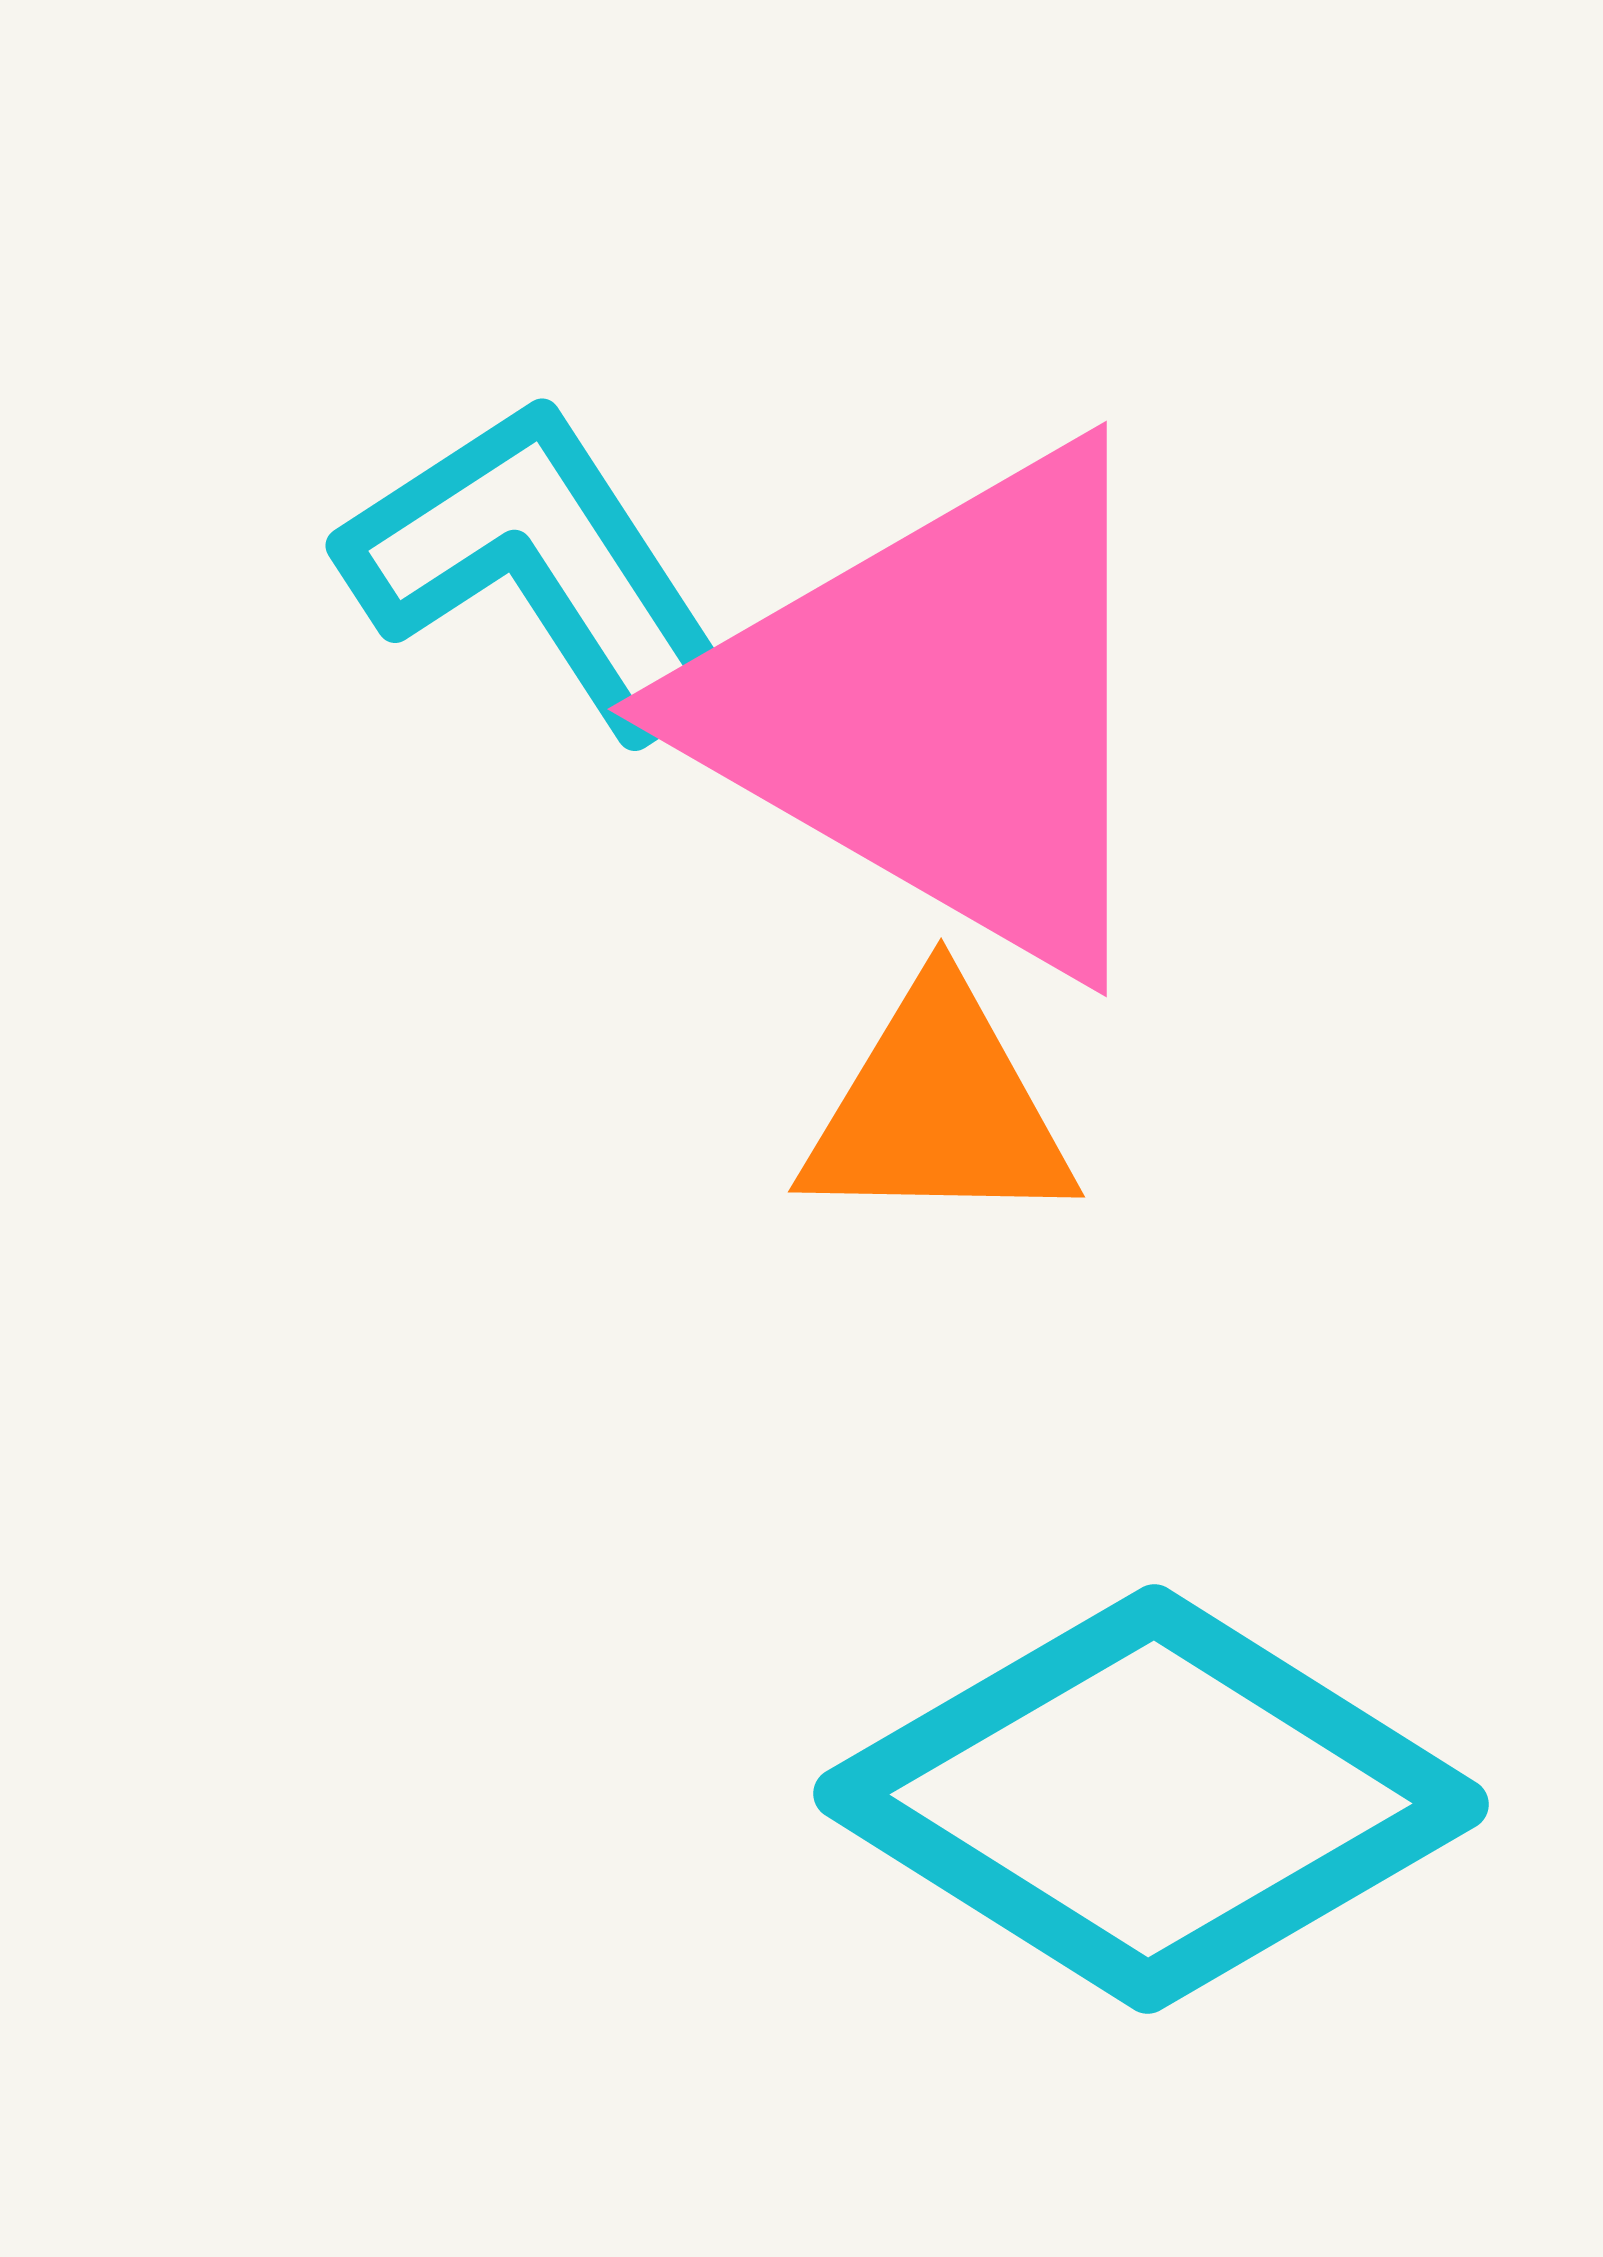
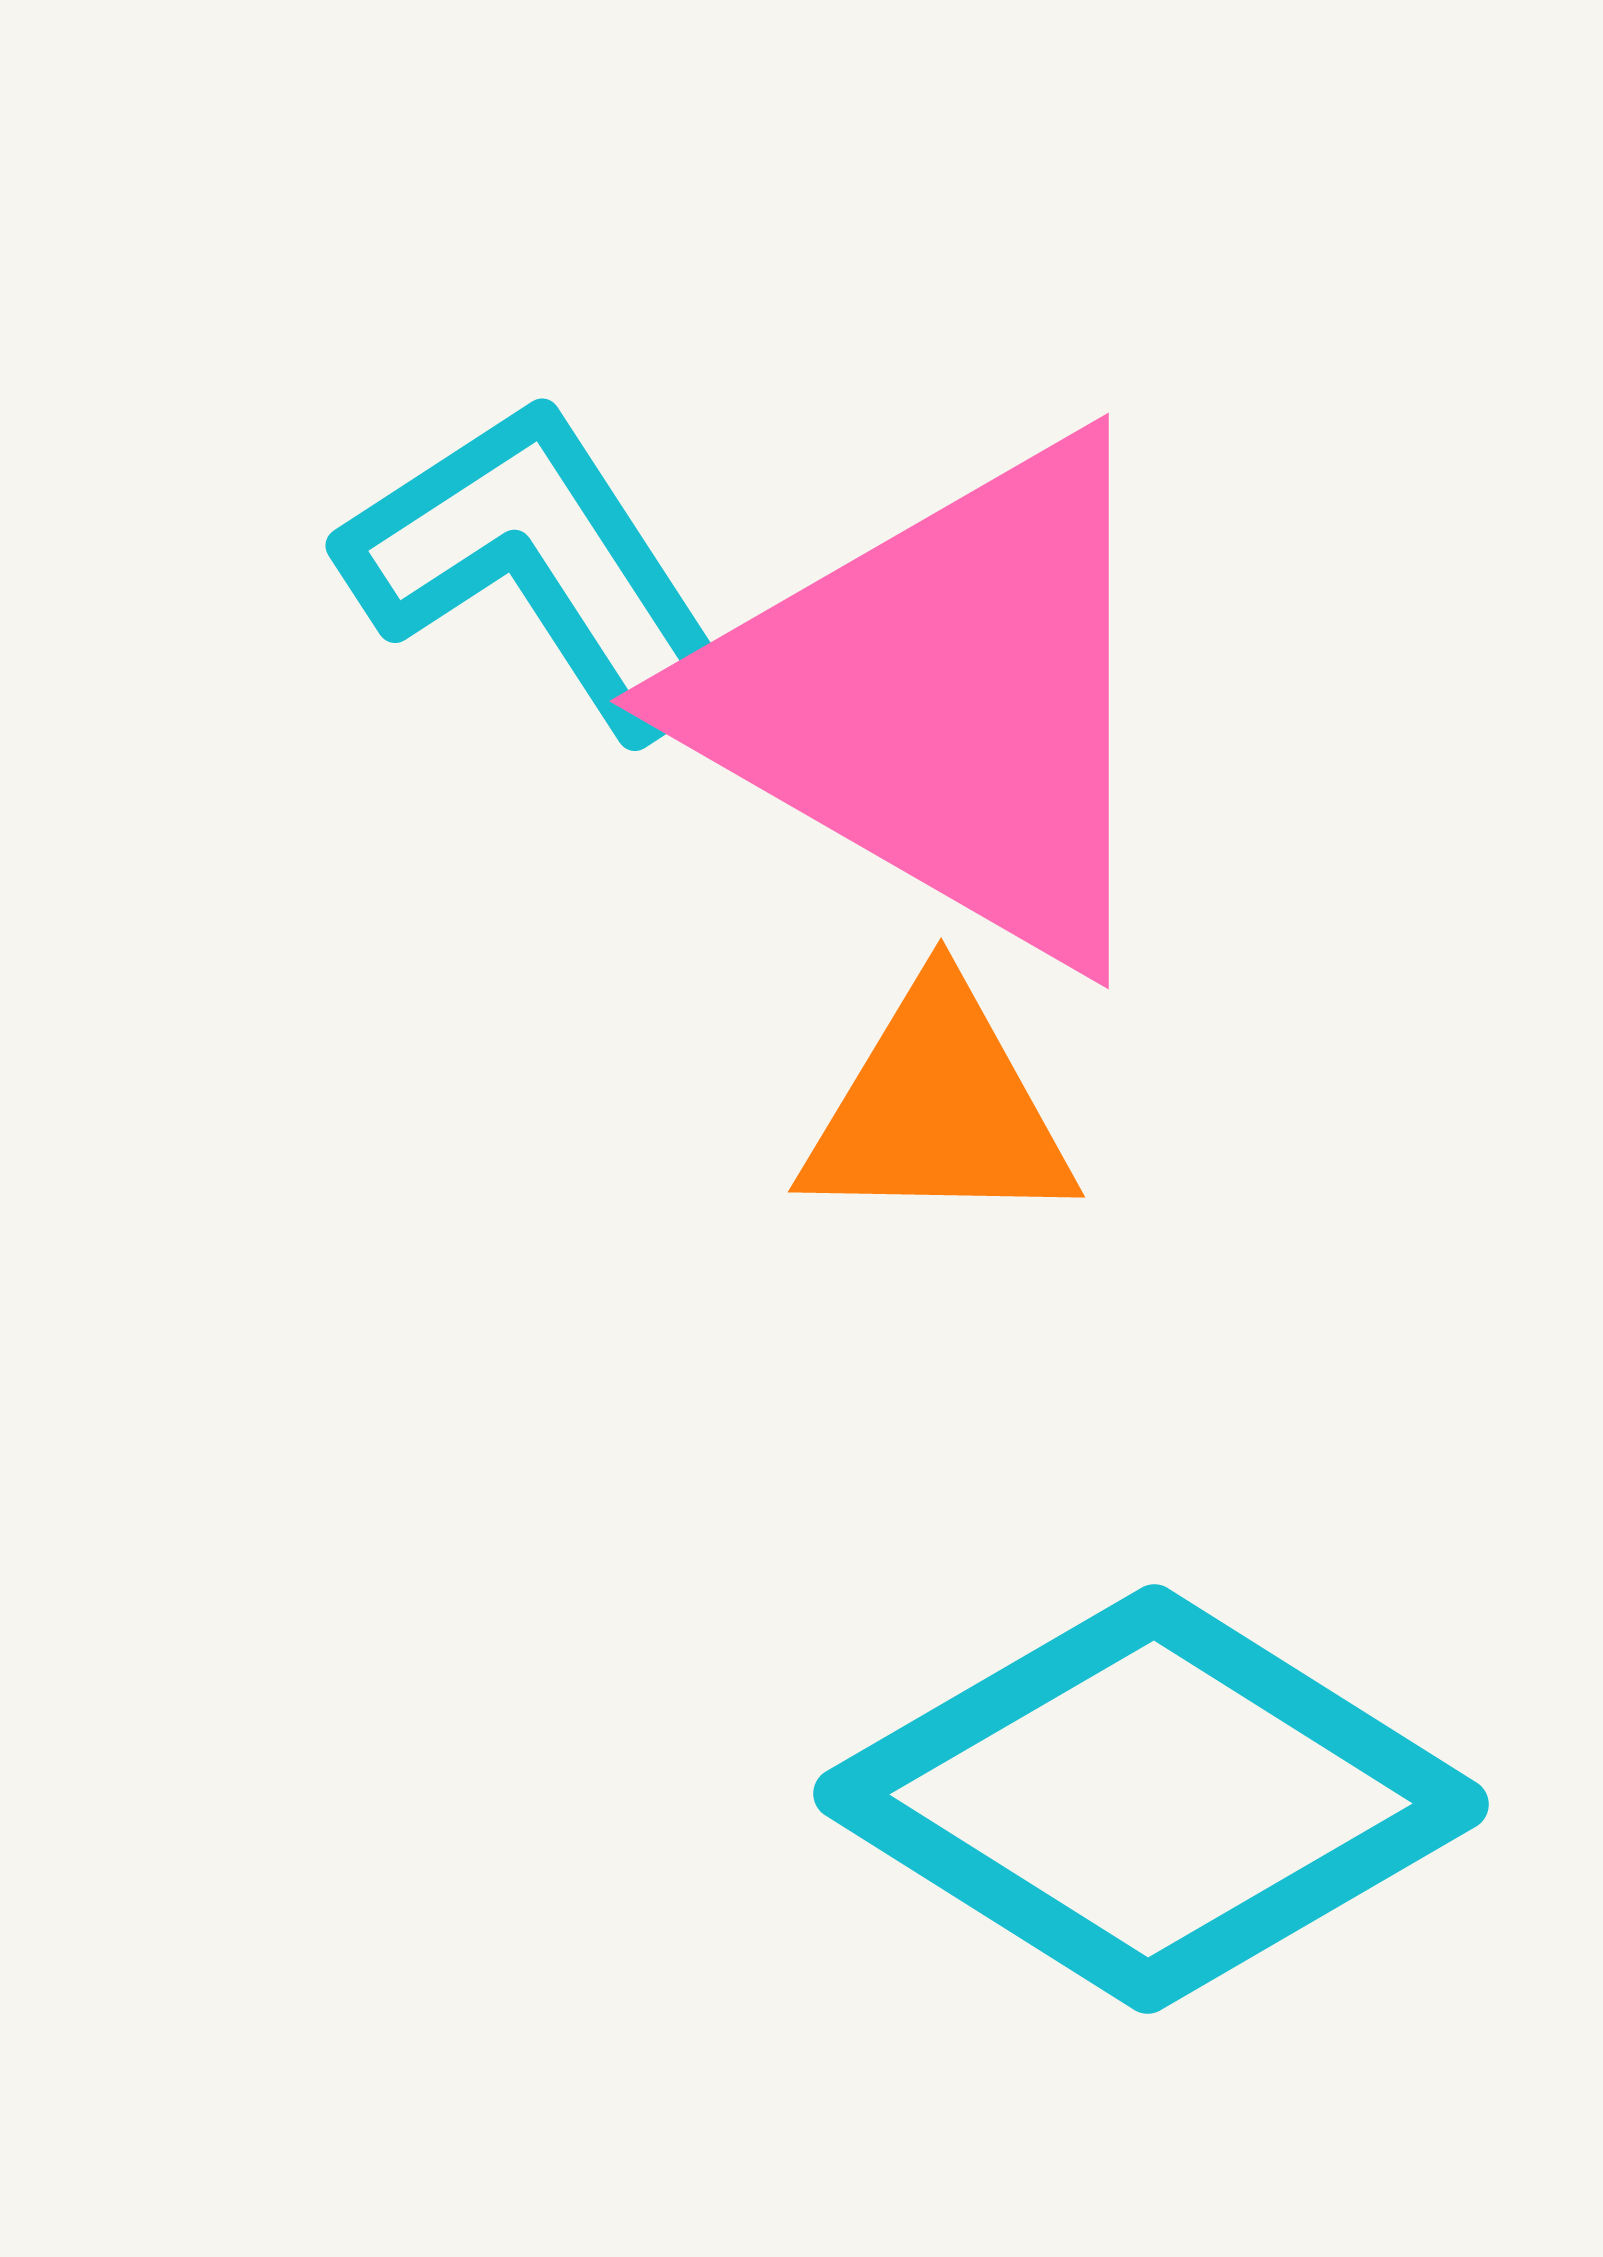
pink triangle: moved 2 px right, 8 px up
